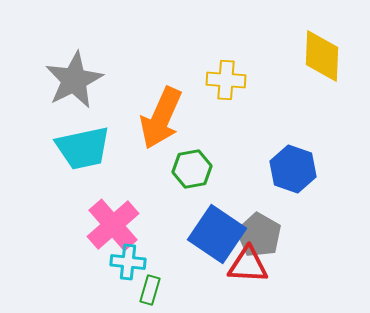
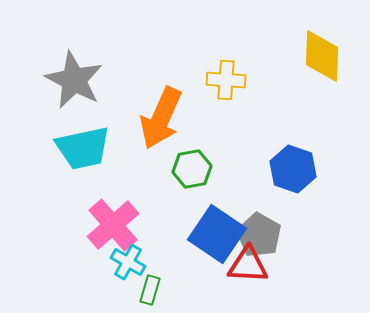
gray star: rotated 18 degrees counterclockwise
cyan cross: rotated 24 degrees clockwise
